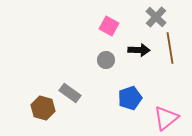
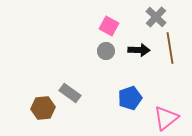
gray circle: moved 9 px up
brown hexagon: rotated 20 degrees counterclockwise
